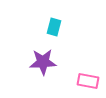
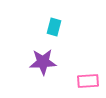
pink rectangle: rotated 15 degrees counterclockwise
